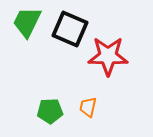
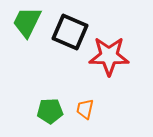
black square: moved 3 px down
red star: moved 1 px right
orange trapezoid: moved 3 px left, 2 px down
